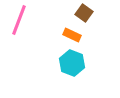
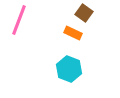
orange rectangle: moved 1 px right, 2 px up
cyan hexagon: moved 3 px left, 6 px down
